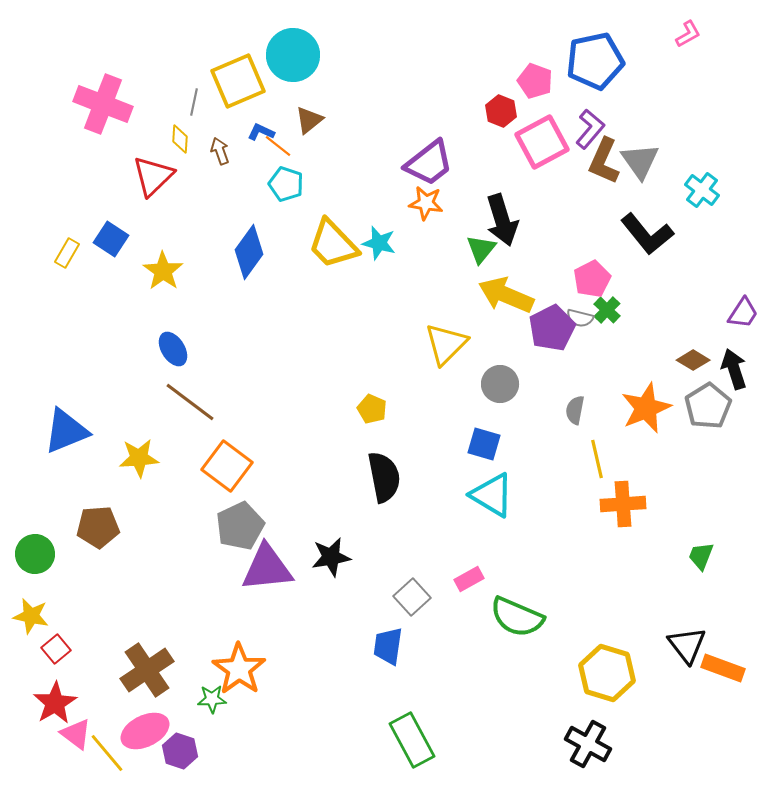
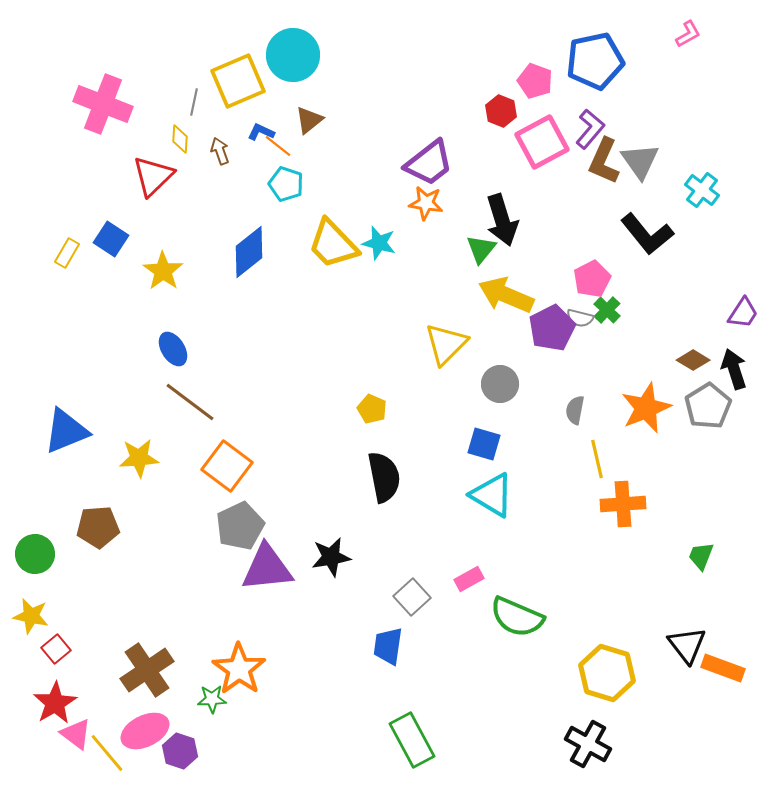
blue diamond at (249, 252): rotated 16 degrees clockwise
